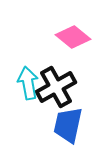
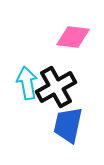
pink diamond: rotated 32 degrees counterclockwise
cyan arrow: moved 1 px left
